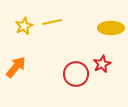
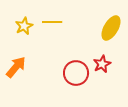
yellow line: rotated 12 degrees clockwise
yellow ellipse: rotated 60 degrees counterclockwise
red circle: moved 1 px up
